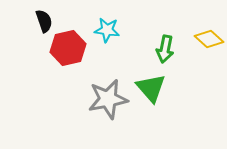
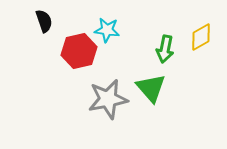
yellow diamond: moved 8 px left, 2 px up; rotated 72 degrees counterclockwise
red hexagon: moved 11 px right, 3 px down
